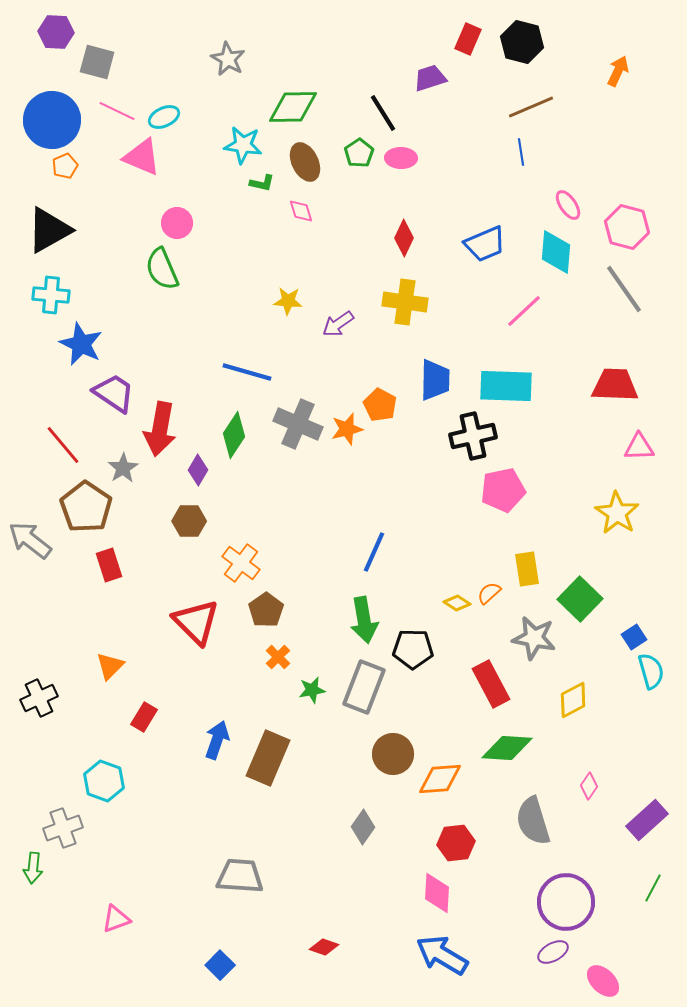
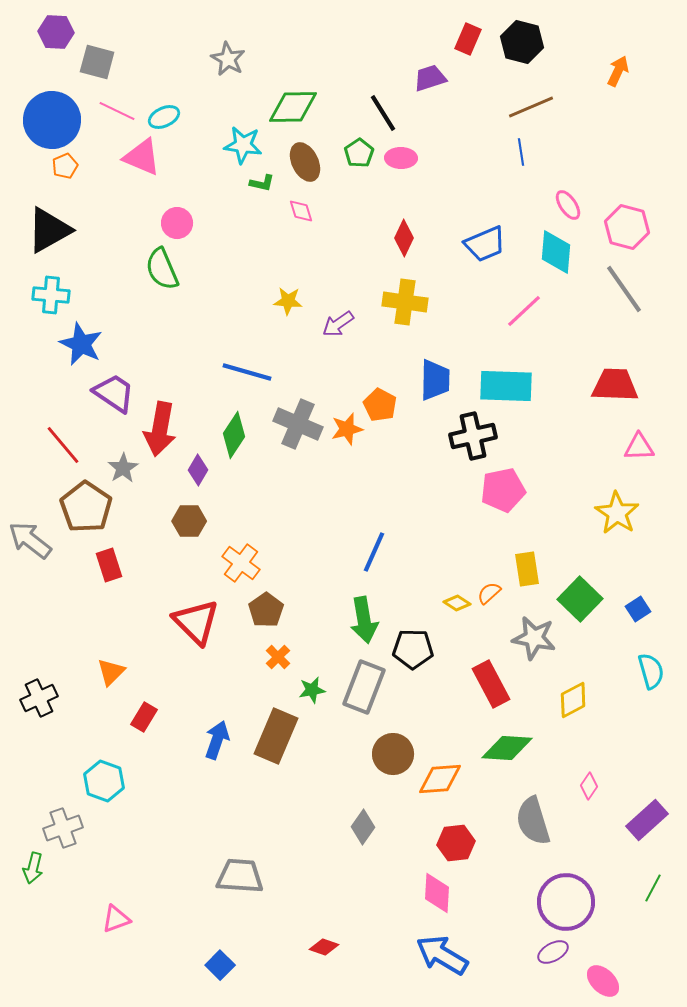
blue square at (634, 637): moved 4 px right, 28 px up
orange triangle at (110, 666): moved 1 px right, 6 px down
brown rectangle at (268, 758): moved 8 px right, 22 px up
green arrow at (33, 868): rotated 8 degrees clockwise
